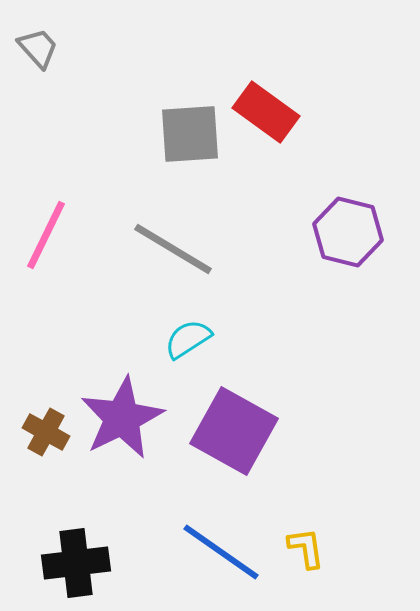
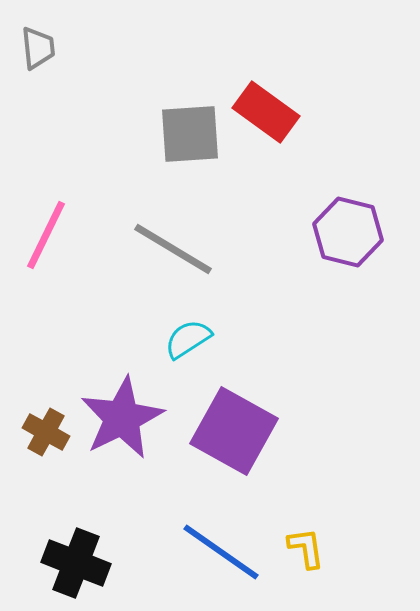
gray trapezoid: rotated 36 degrees clockwise
black cross: rotated 28 degrees clockwise
